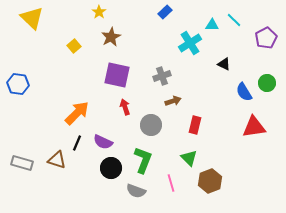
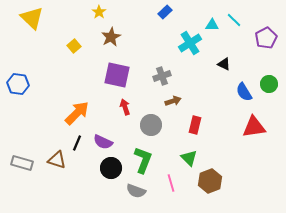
green circle: moved 2 px right, 1 px down
